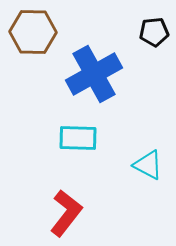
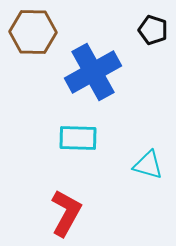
black pentagon: moved 1 px left, 2 px up; rotated 24 degrees clockwise
blue cross: moved 1 px left, 2 px up
cyan triangle: rotated 12 degrees counterclockwise
red L-shape: rotated 9 degrees counterclockwise
